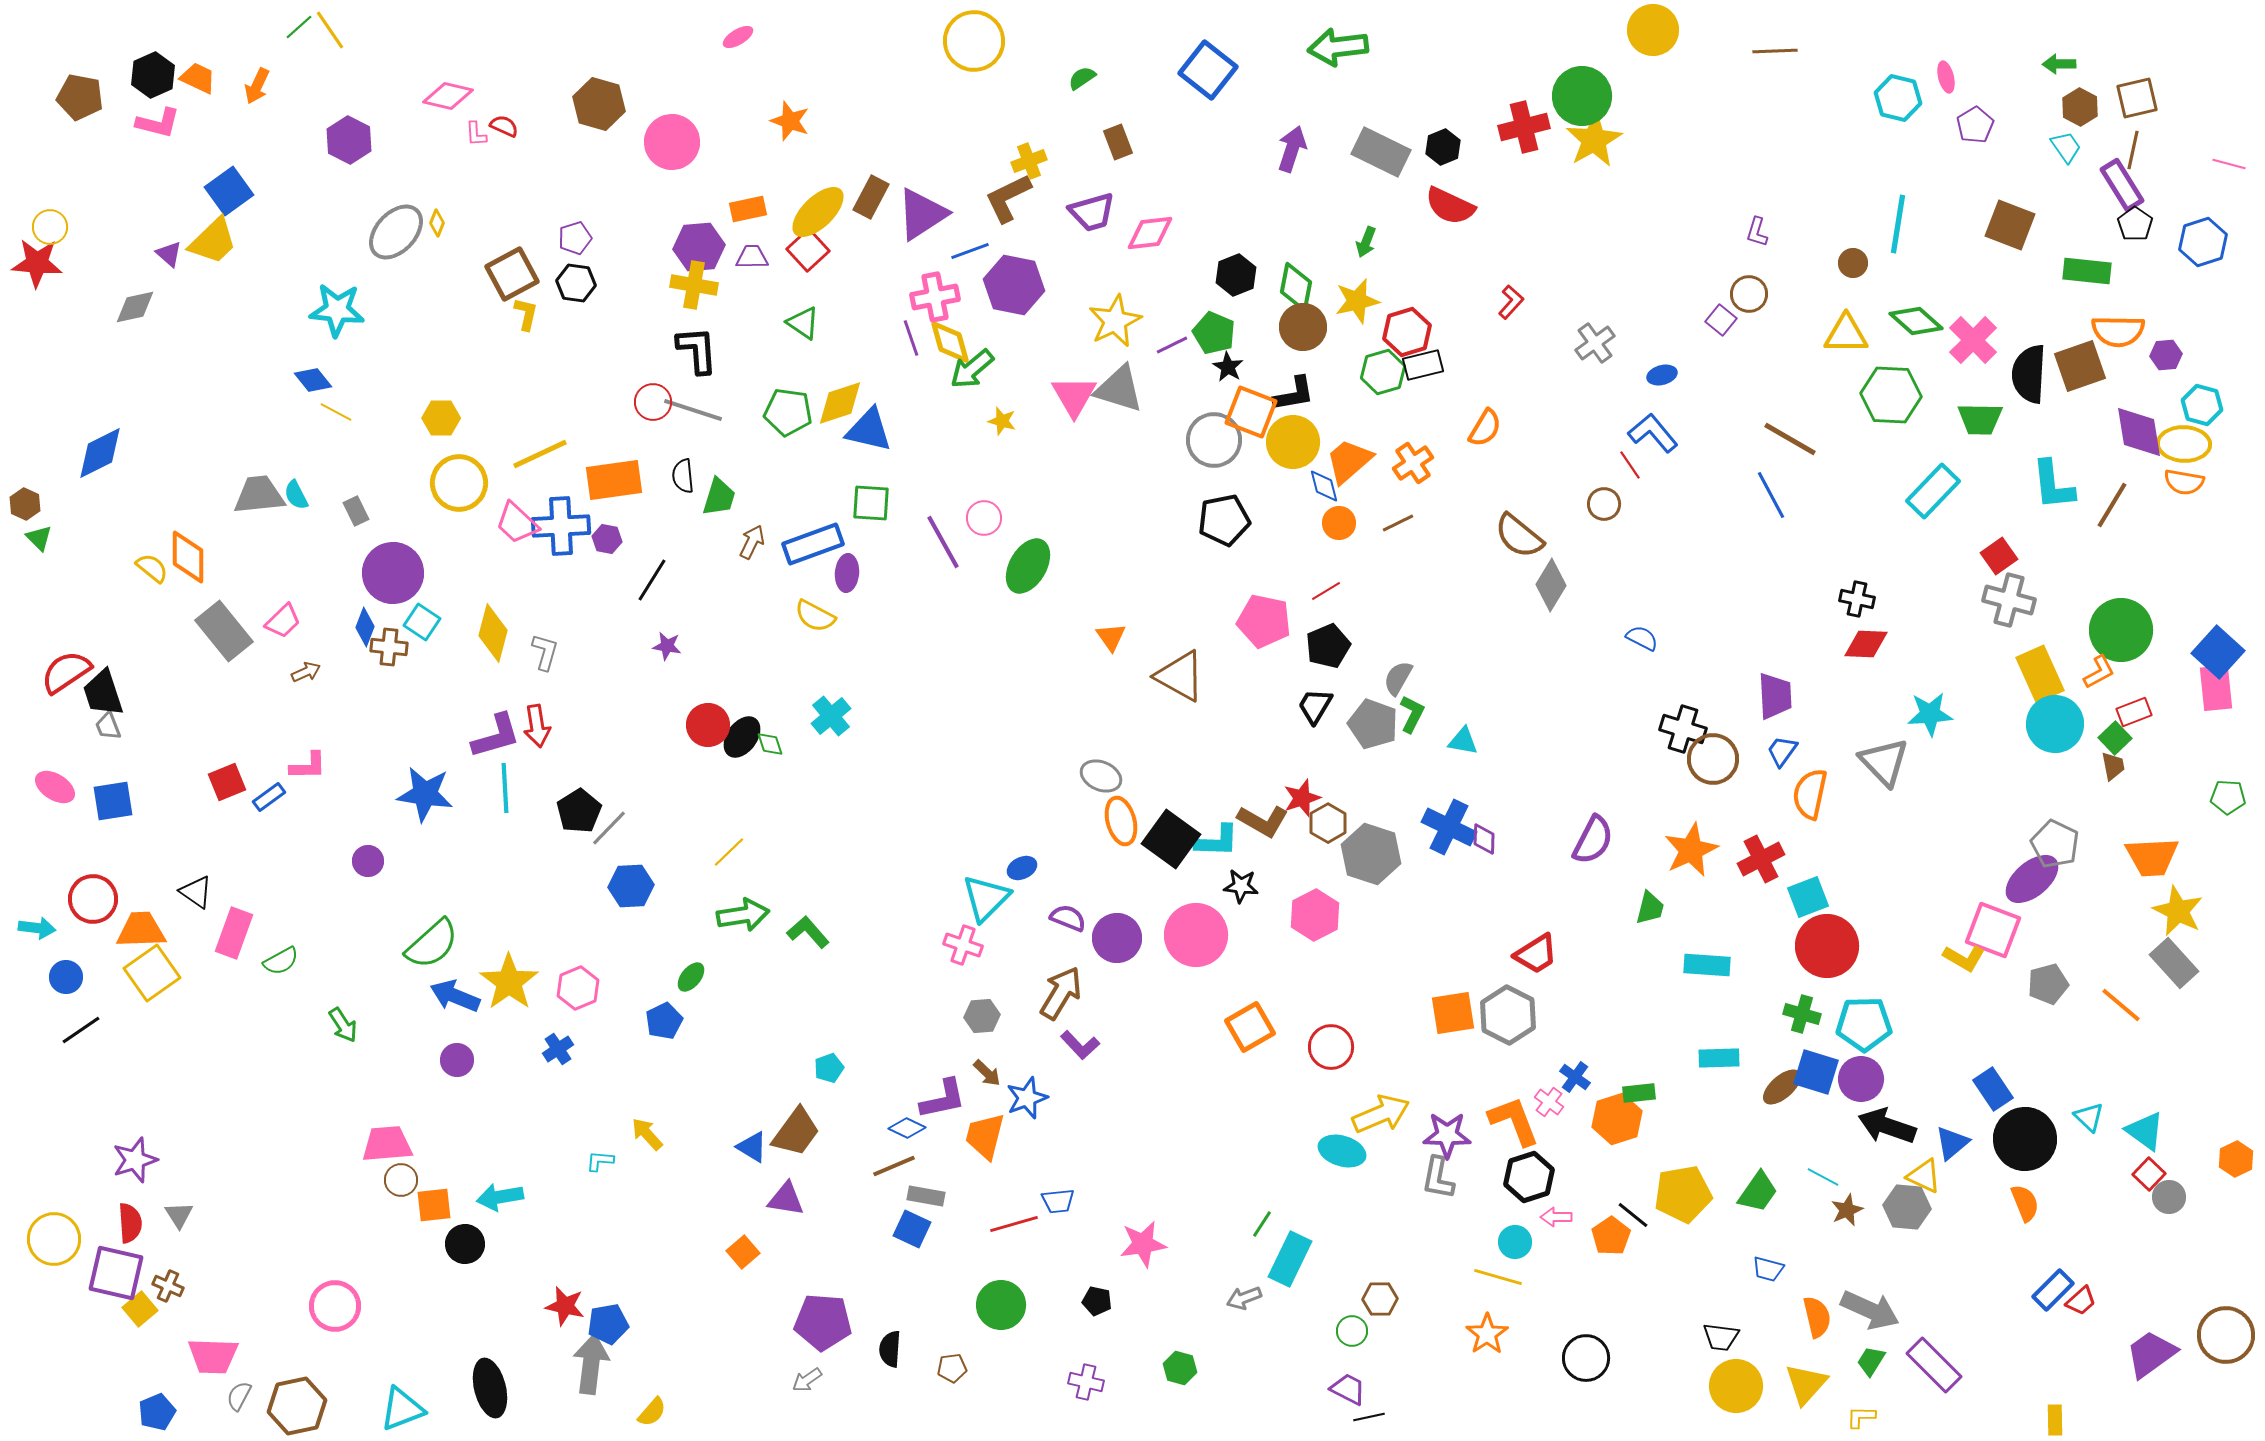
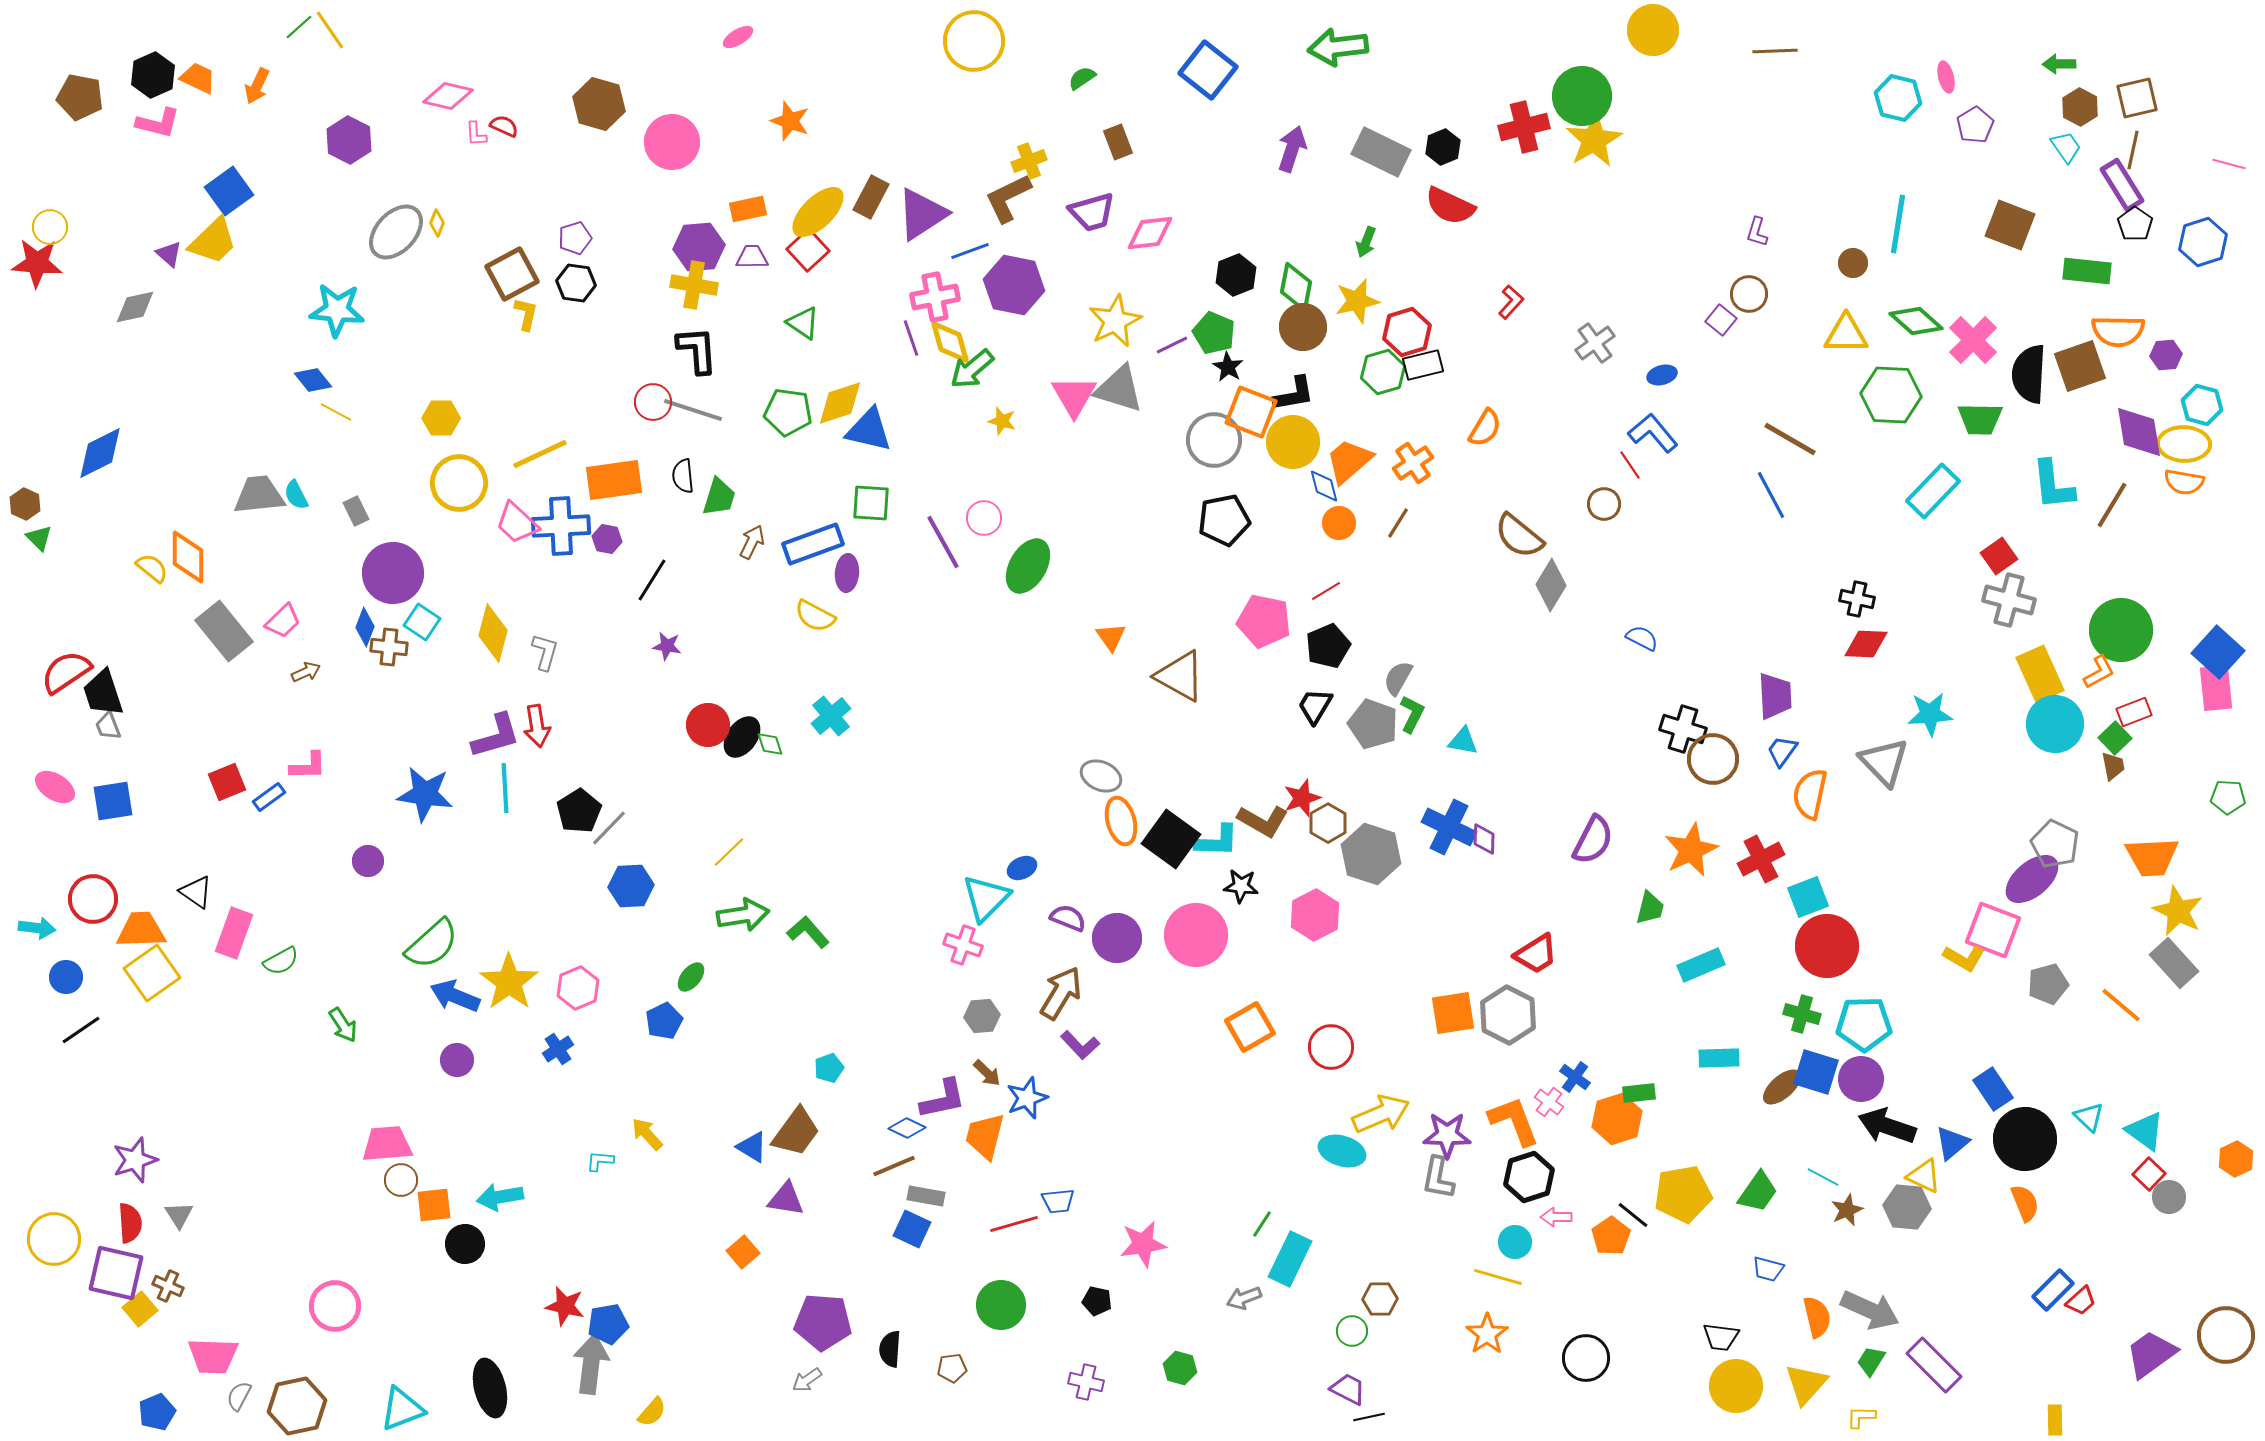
brown line at (1398, 523): rotated 32 degrees counterclockwise
cyan rectangle at (1707, 965): moved 6 px left; rotated 27 degrees counterclockwise
